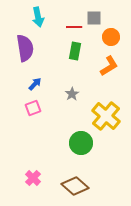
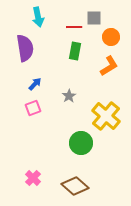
gray star: moved 3 px left, 2 px down
